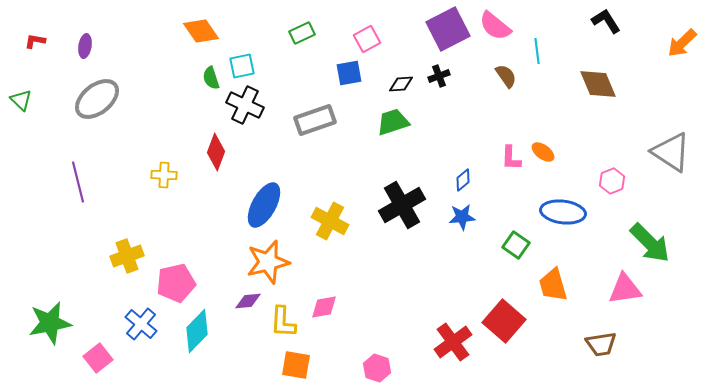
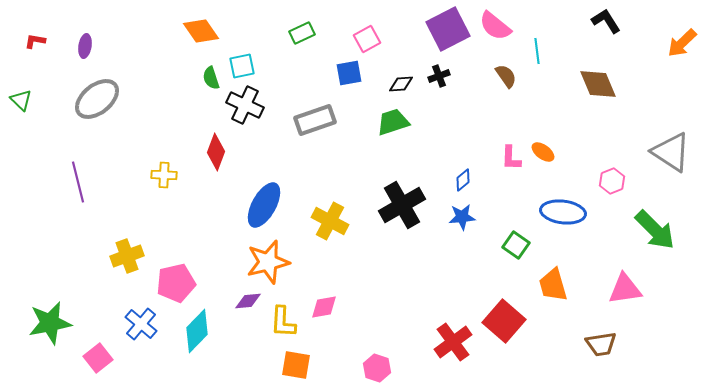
green arrow at (650, 243): moved 5 px right, 13 px up
